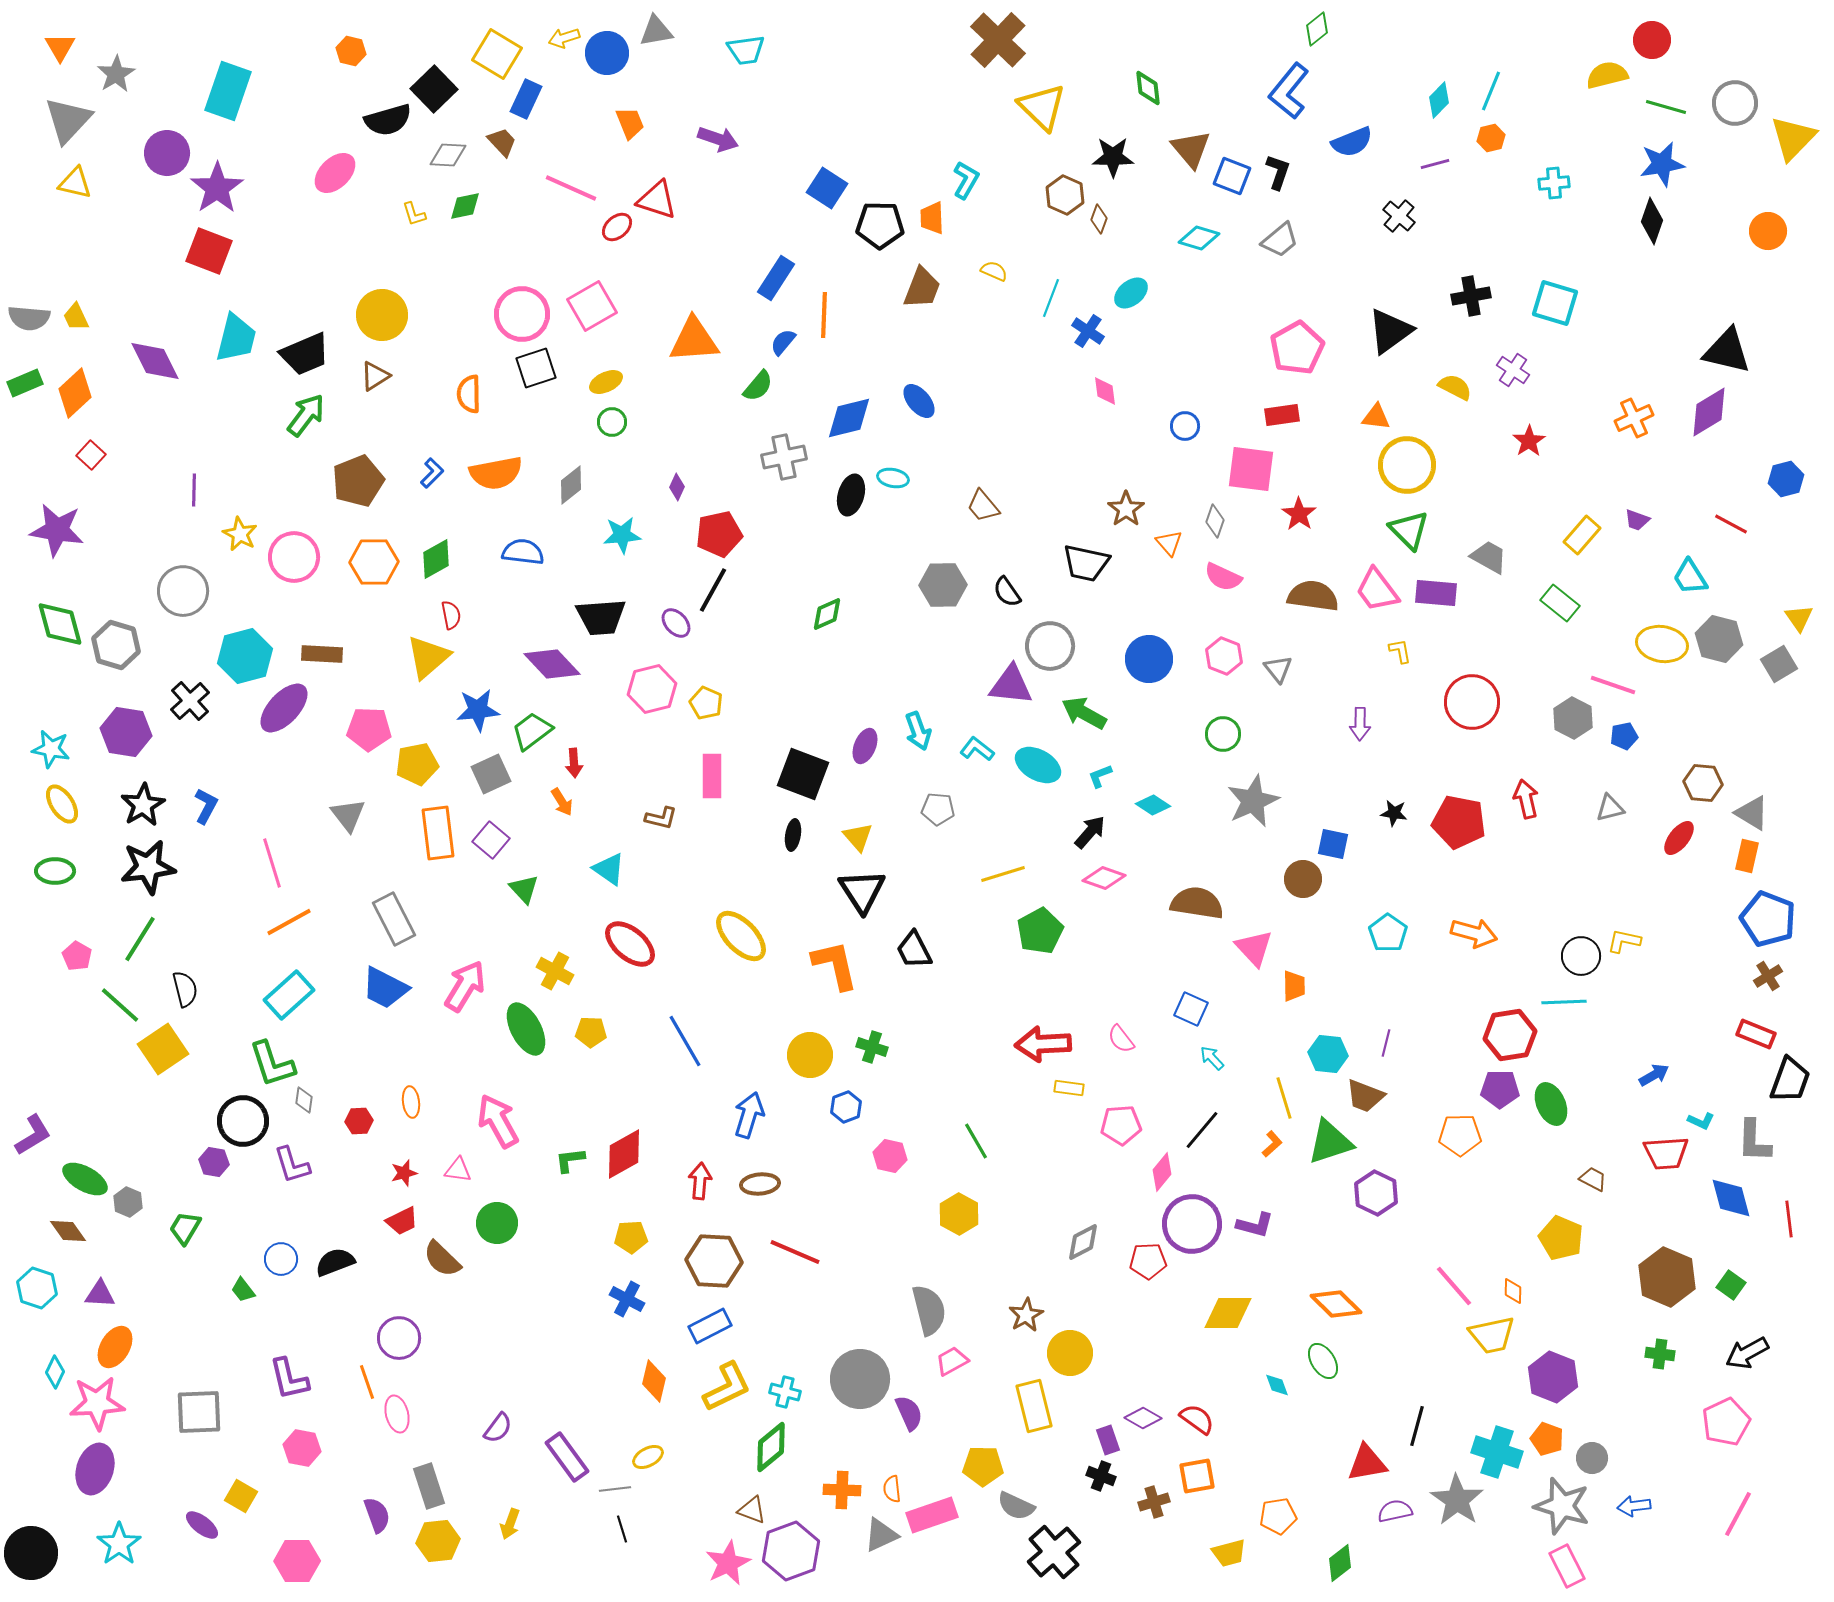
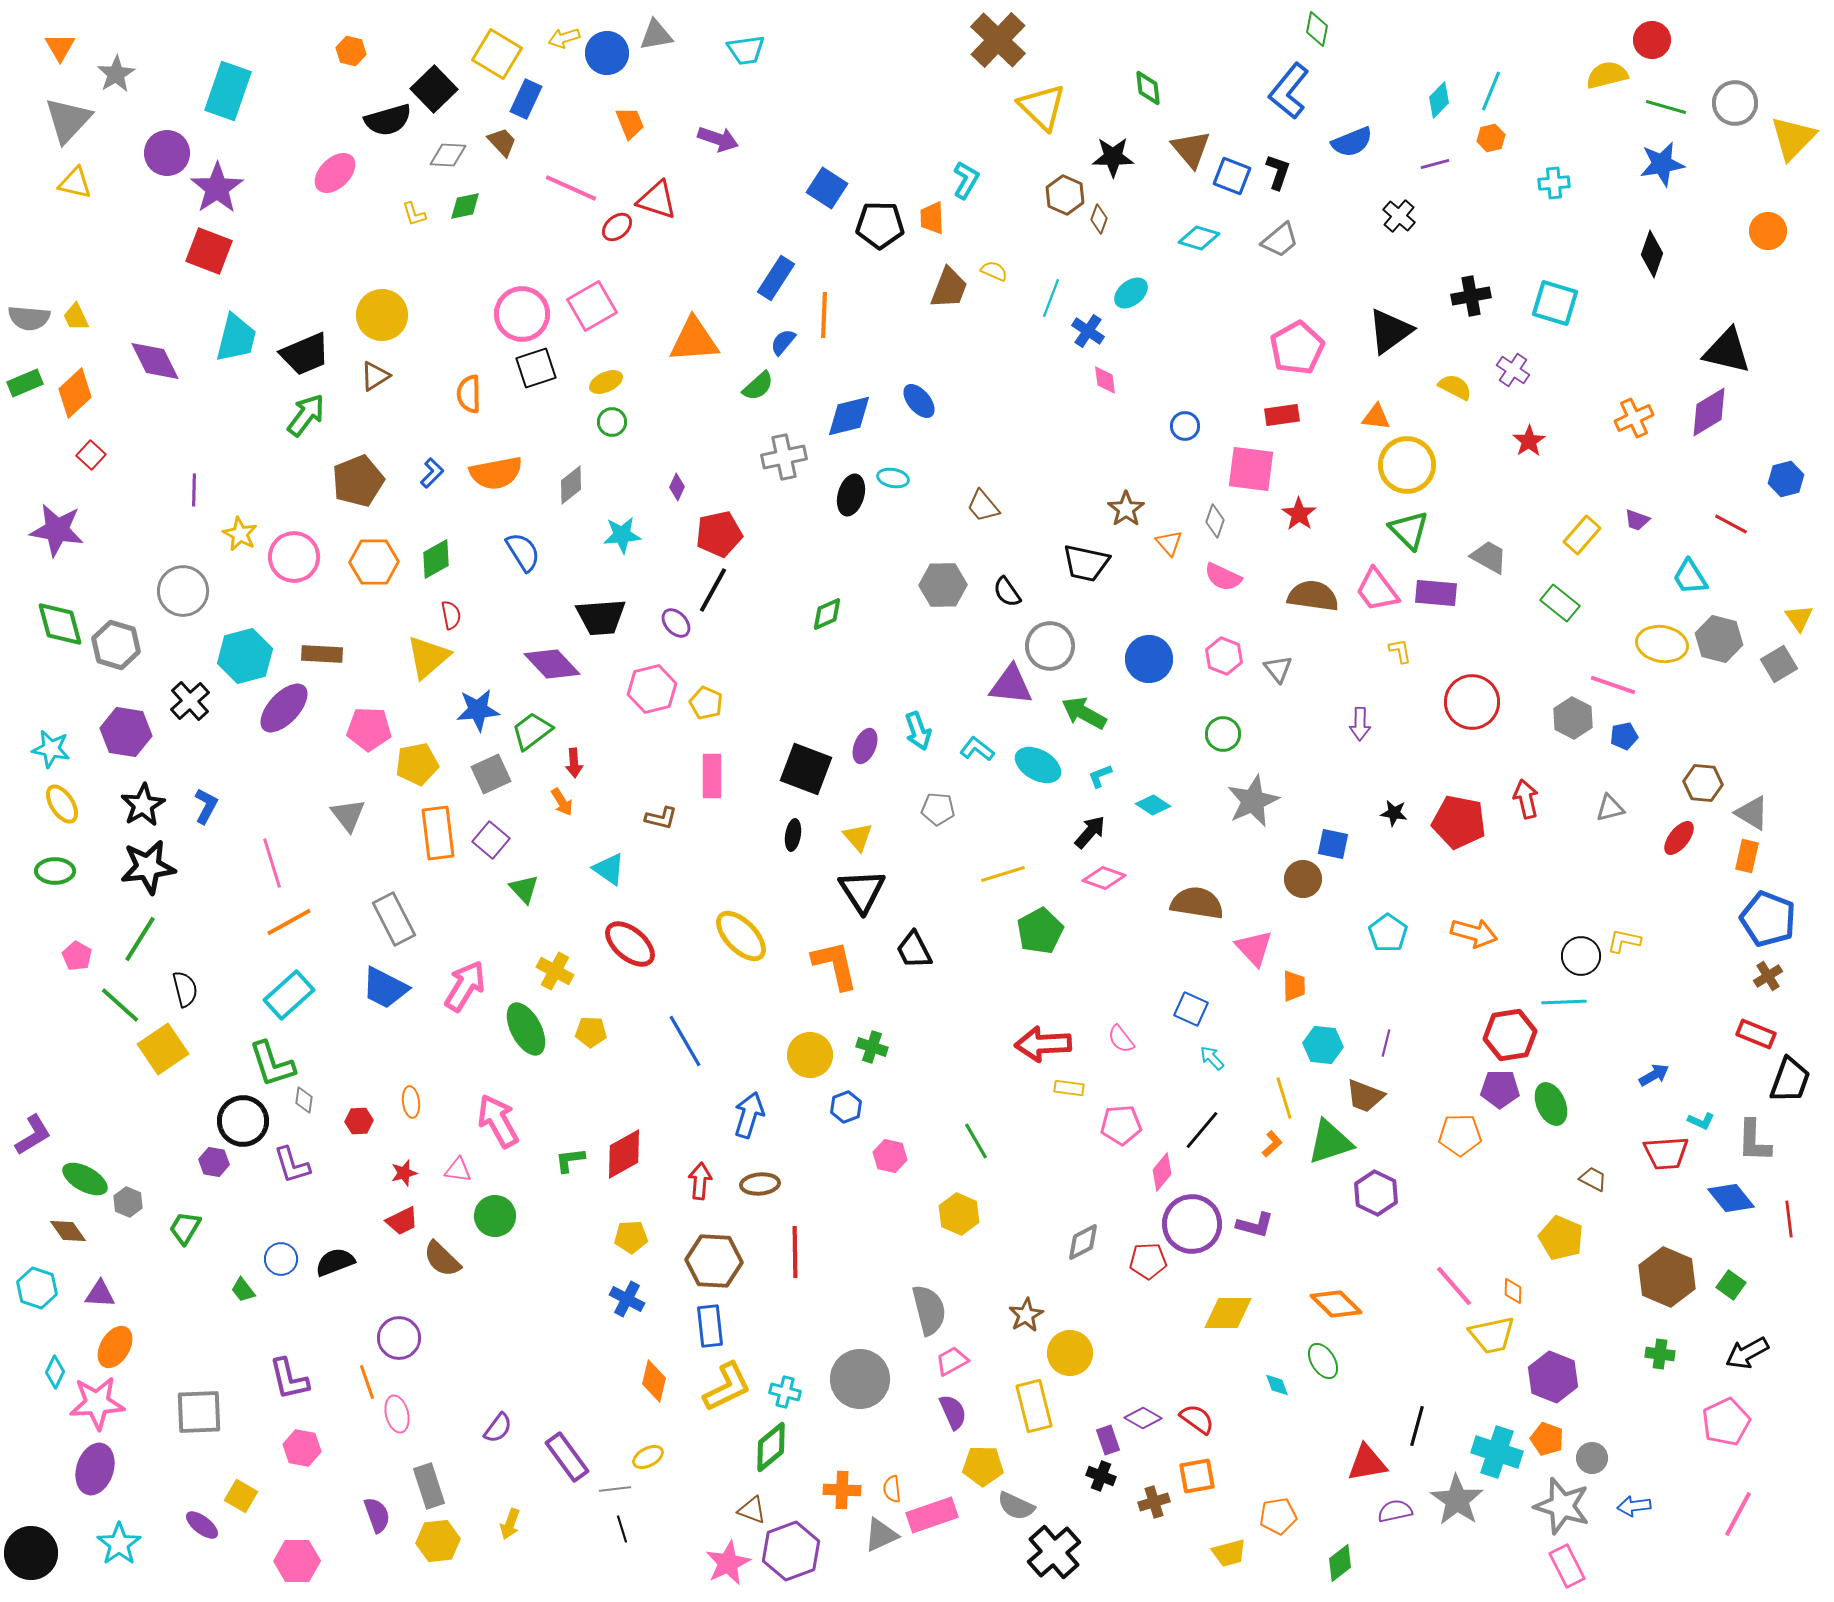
green diamond at (1317, 29): rotated 40 degrees counterclockwise
gray triangle at (656, 31): moved 4 px down
black diamond at (1652, 221): moved 33 px down
brown trapezoid at (922, 288): moved 27 px right
green semicircle at (758, 386): rotated 8 degrees clockwise
pink diamond at (1105, 391): moved 11 px up
blue diamond at (849, 418): moved 2 px up
blue semicircle at (523, 552): rotated 51 degrees clockwise
black square at (803, 774): moved 3 px right, 5 px up
cyan hexagon at (1328, 1054): moved 5 px left, 9 px up
blue diamond at (1731, 1198): rotated 24 degrees counterclockwise
yellow hexagon at (959, 1214): rotated 6 degrees counterclockwise
green circle at (497, 1223): moved 2 px left, 7 px up
red line at (795, 1252): rotated 66 degrees clockwise
blue rectangle at (710, 1326): rotated 69 degrees counterclockwise
purple semicircle at (909, 1413): moved 44 px right, 1 px up
